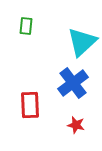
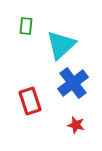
cyan triangle: moved 21 px left, 3 px down
red rectangle: moved 4 px up; rotated 16 degrees counterclockwise
